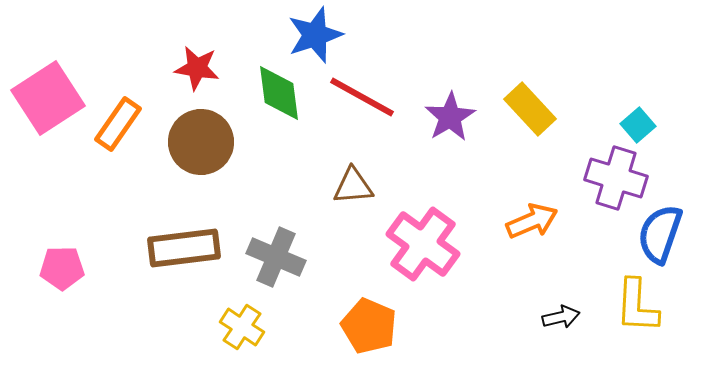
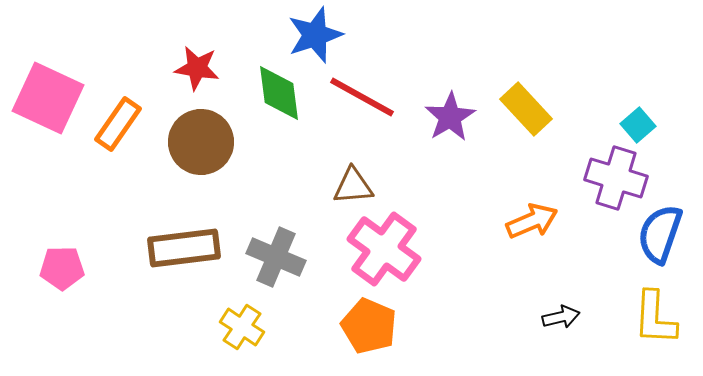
pink square: rotated 32 degrees counterclockwise
yellow rectangle: moved 4 px left
pink cross: moved 39 px left, 5 px down
yellow L-shape: moved 18 px right, 12 px down
